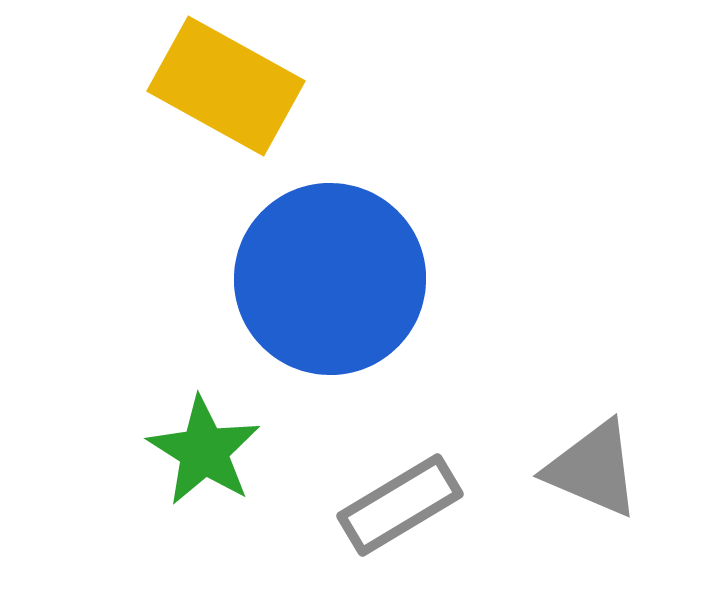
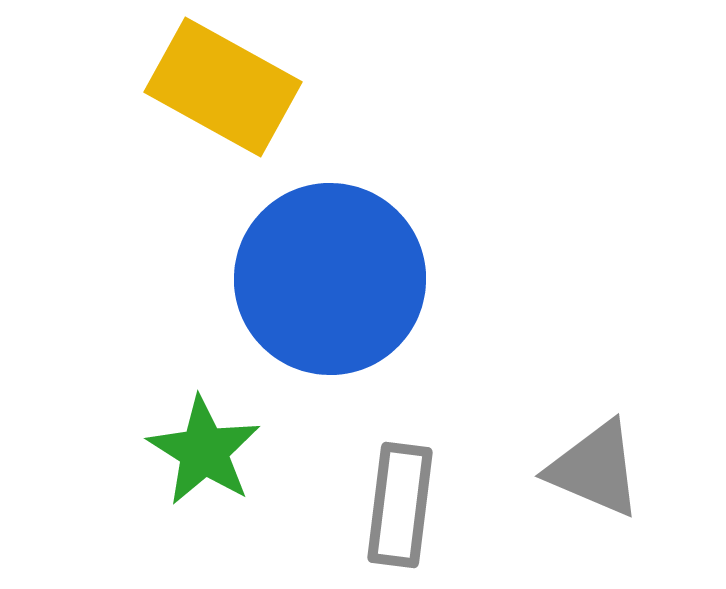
yellow rectangle: moved 3 px left, 1 px down
gray triangle: moved 2 px right
gray rectangle: rotated 52 degrees counterclockwise
